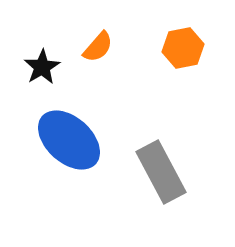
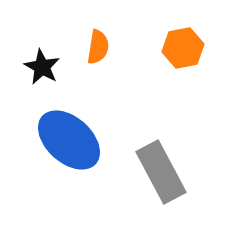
orange semicircle: rotated 32 degrees counterclockwise
black star: rotated 12 degrees counterclockwise
